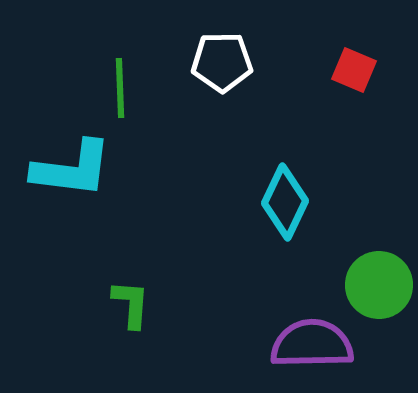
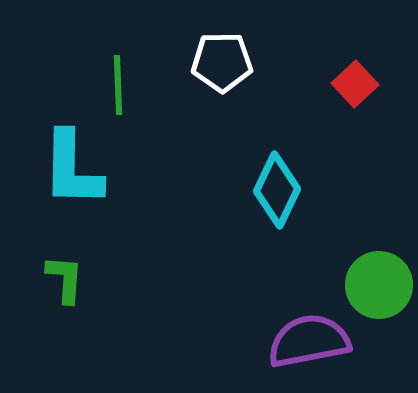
red square: moved 1 px right, 14 px down; rotated 24 degrees clockwise
green line: moved 2 px left, 3 px up
cyan L-shape: rotated 84 degrees clockwise
cyan diamond: moved 8 px left, 12 px up
green L-shape: moved 66 px left, 25 px up
purple semicircle: moved 3 px left, 3 px up; rotated 10 degrees counterclockwise
